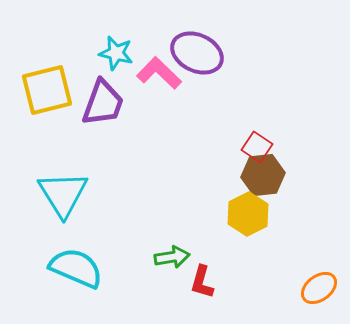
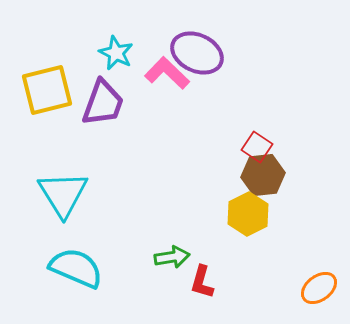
cyan star: rotated 12 degrees clockwise
pink L-shape: moved 8 px right
